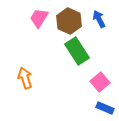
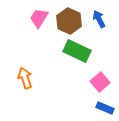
green rectangle: rotated 32 degrees counterclockwise
